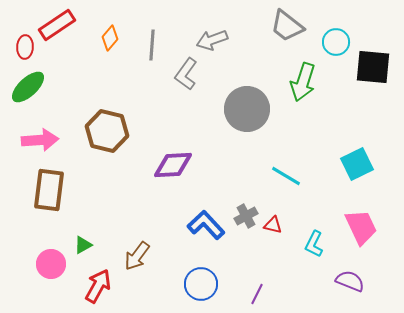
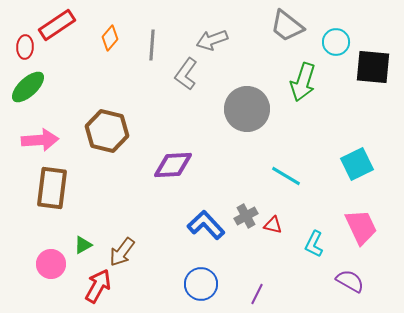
brown rectangle: moved 3 px right, 2 px up
brown arrow: moved 15 px left, 4 px up
purple semicircle: rotated 8 degrees clockwise
